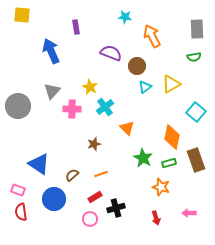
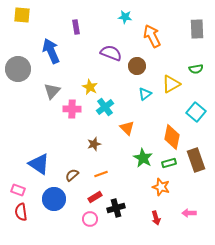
green semicircle: moved 2 px right, 12 px down
cyan triangle: moved 7 px down
gray circle: moved 37 px up
